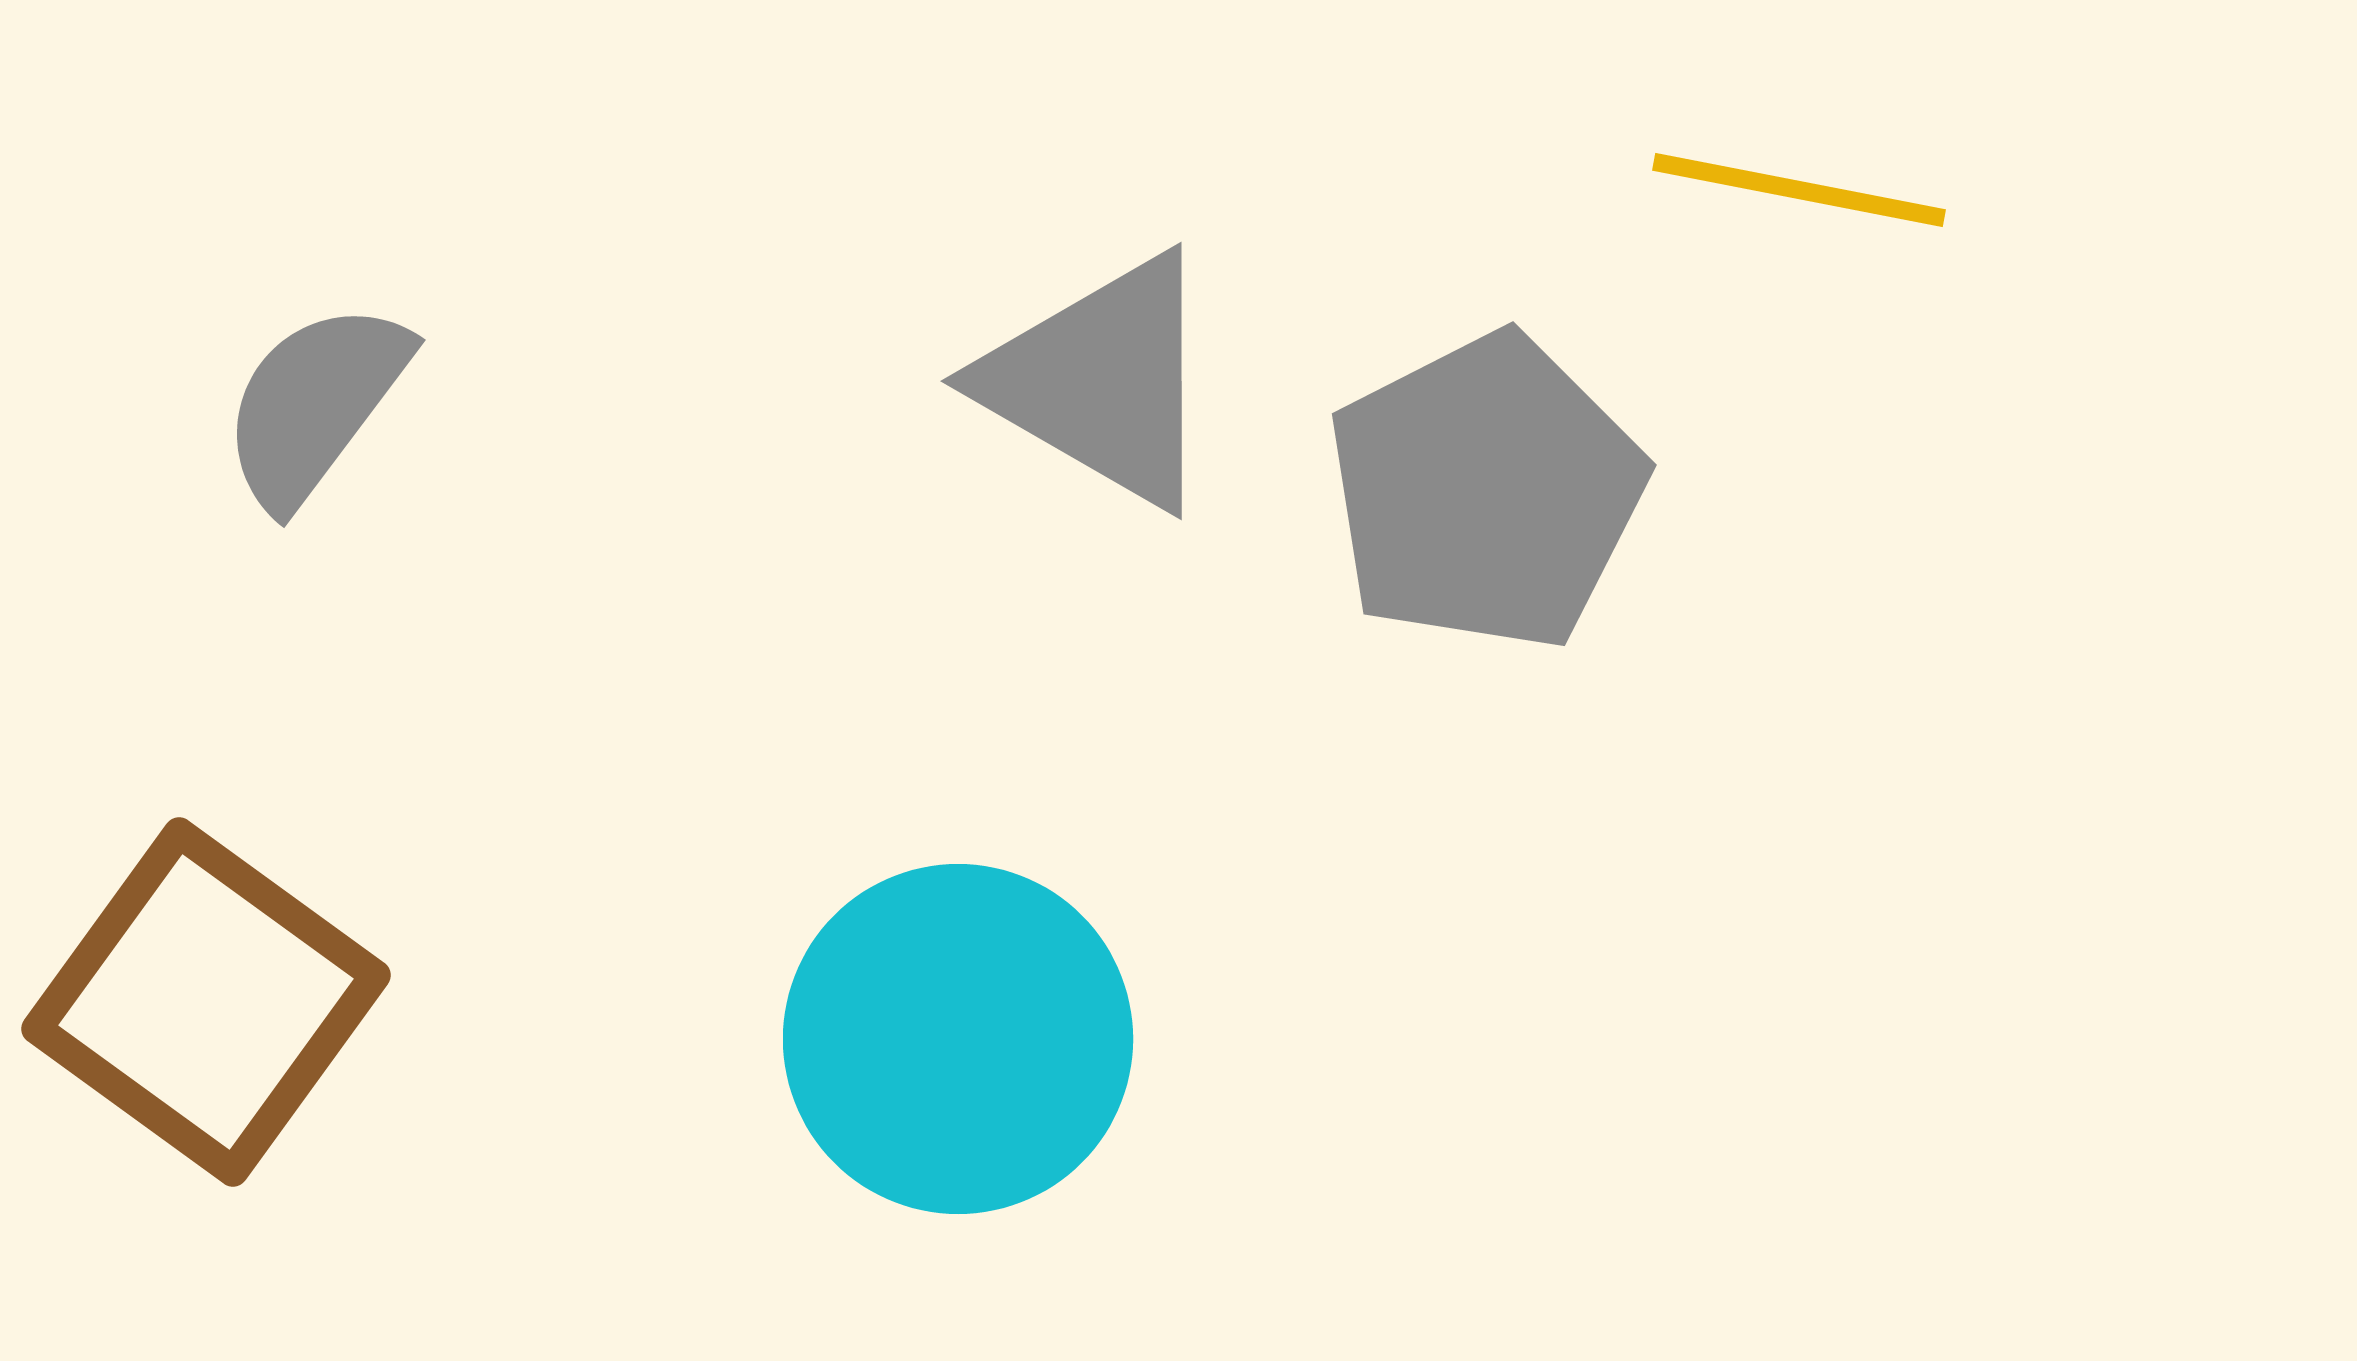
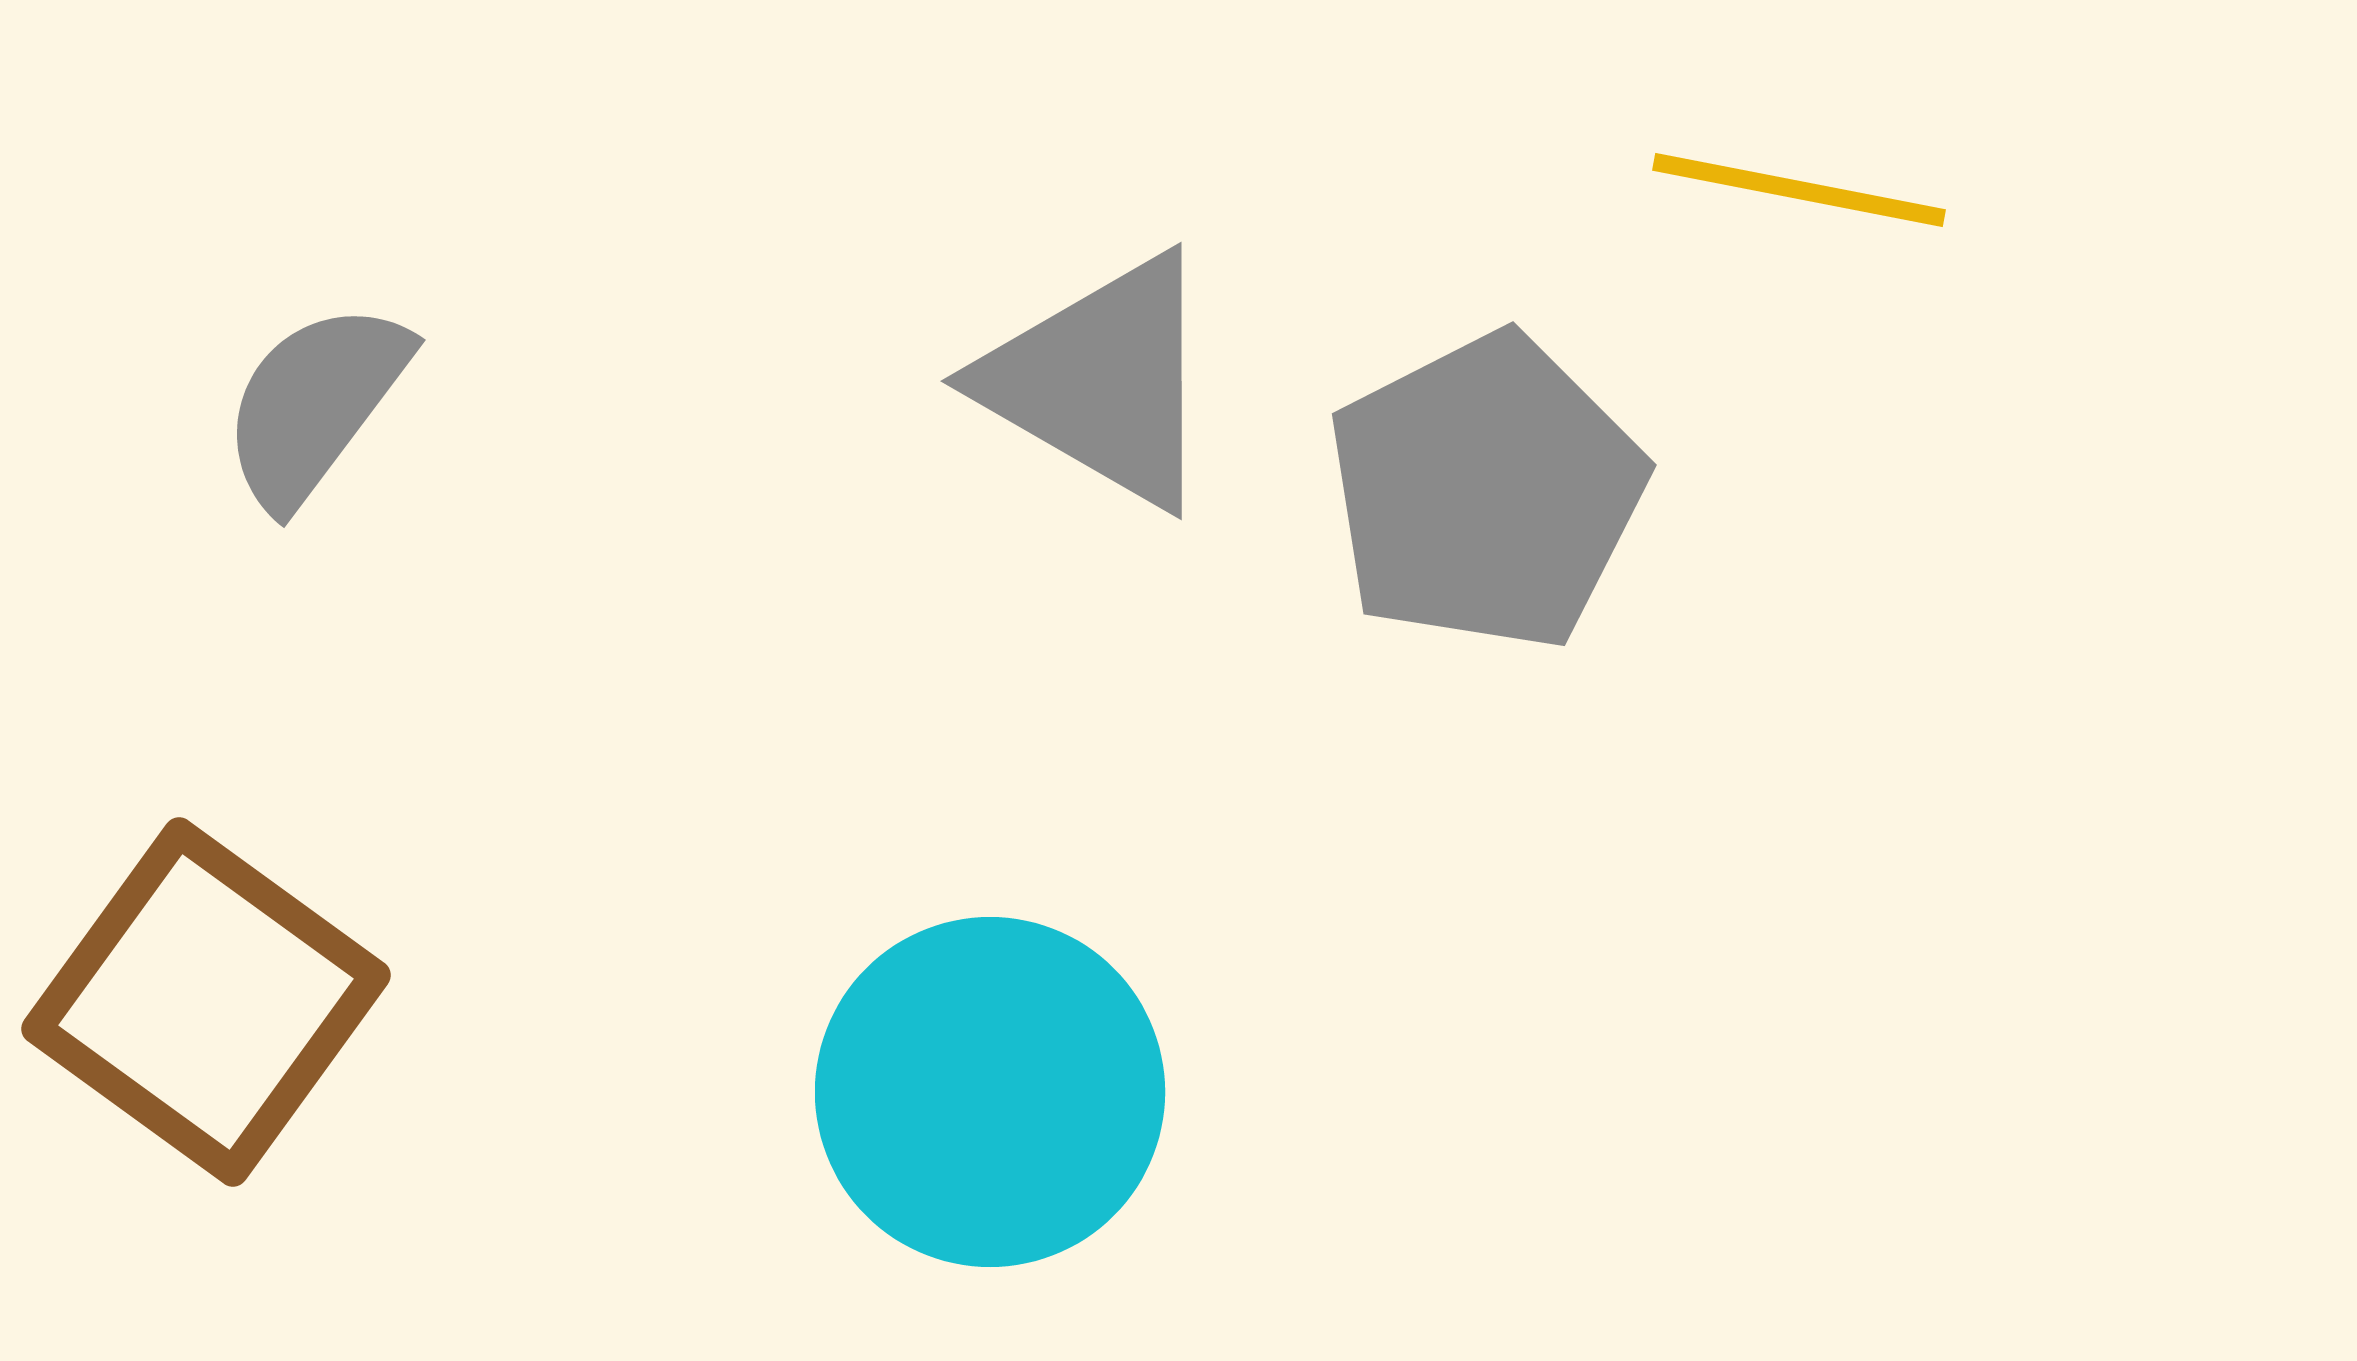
cyan circle: moved 32 px right, 53 px down
